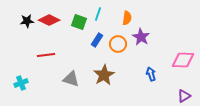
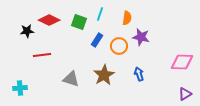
cyan line: moved 2 px right
black star: moved 10 px down
purple star: rotated 18 degrees counterclockwise
orange circle: moved 1 px right, 2 px down
red line: moved 4 px left
pink diamond: moved 1 px left, 2 px down
blue arrow: moved 12 px left
cyan cross: moved 1 px left, 5 px down; rotated 16 degrees clockwise
purple triangle: moved 1 px right, 2 px up
